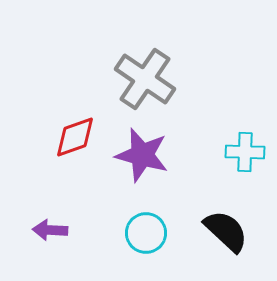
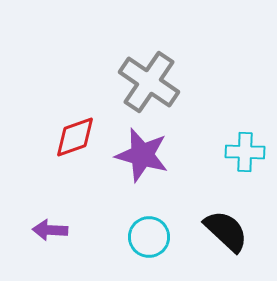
gray cross: moved 4 px right, 3 px down
cyan circle: moved 3 px right, 4 px down
